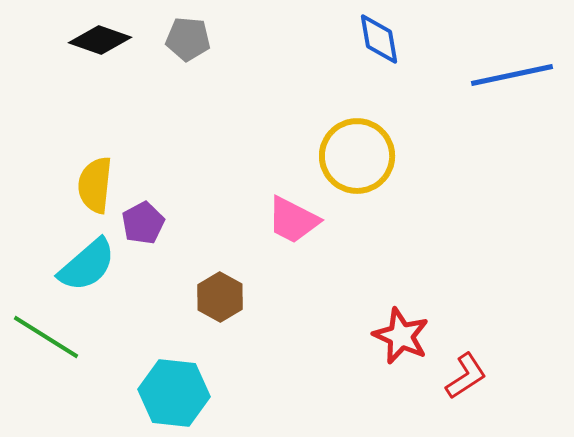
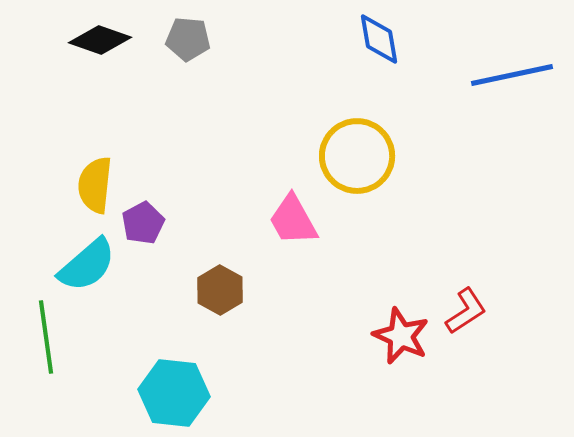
pink trapezoid: rotated 34 degrees clockwise
brown hexagon: moved 7 px up
green line: rotated 50 degrees clockwise
red L-shape: moved 65 px up
